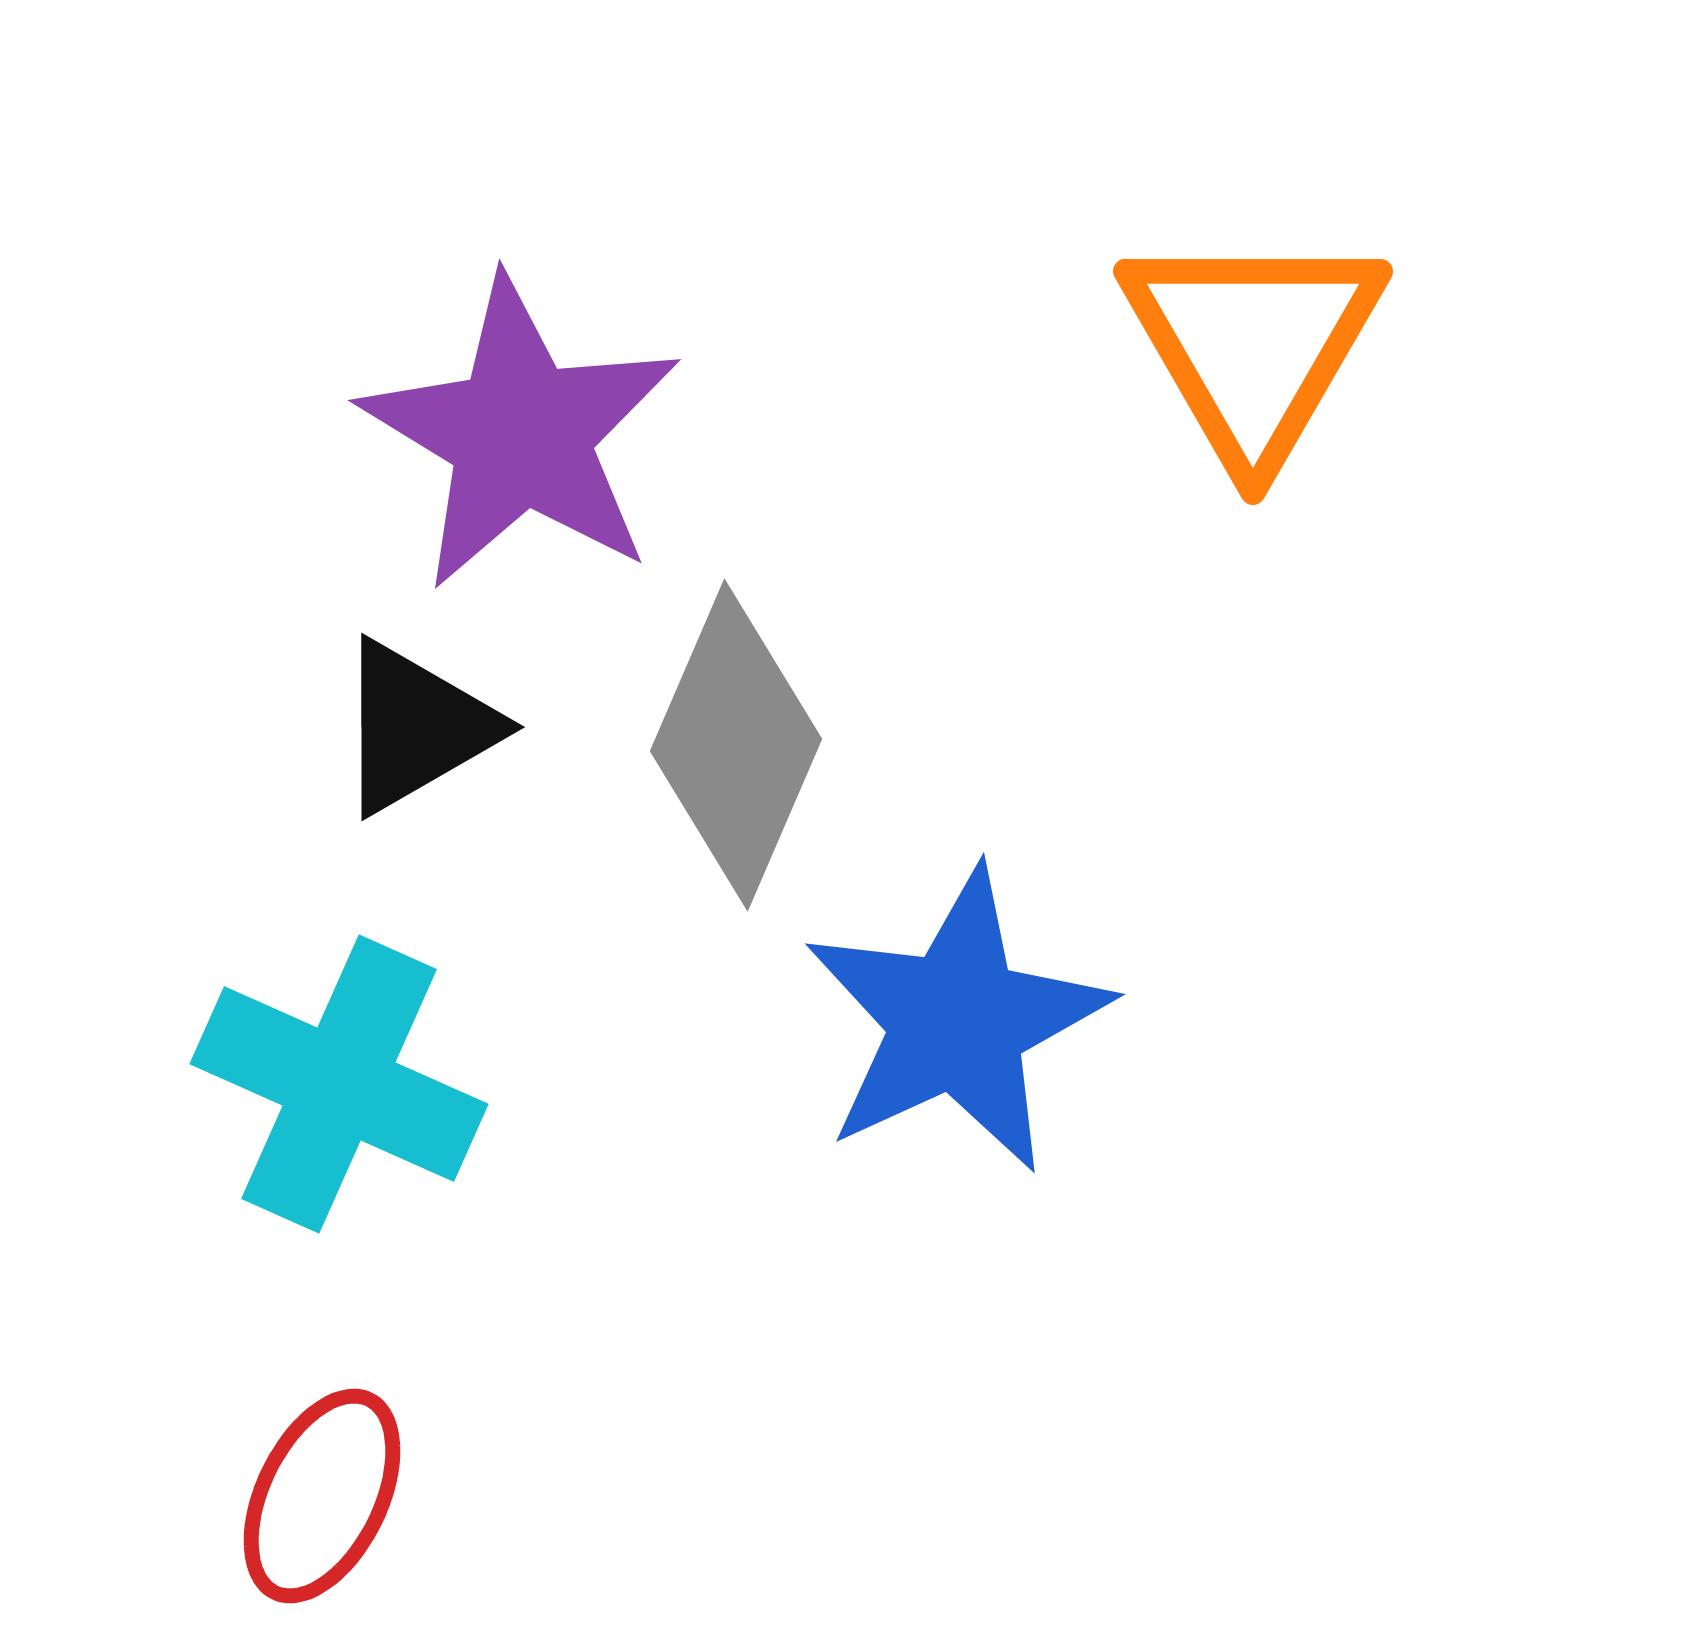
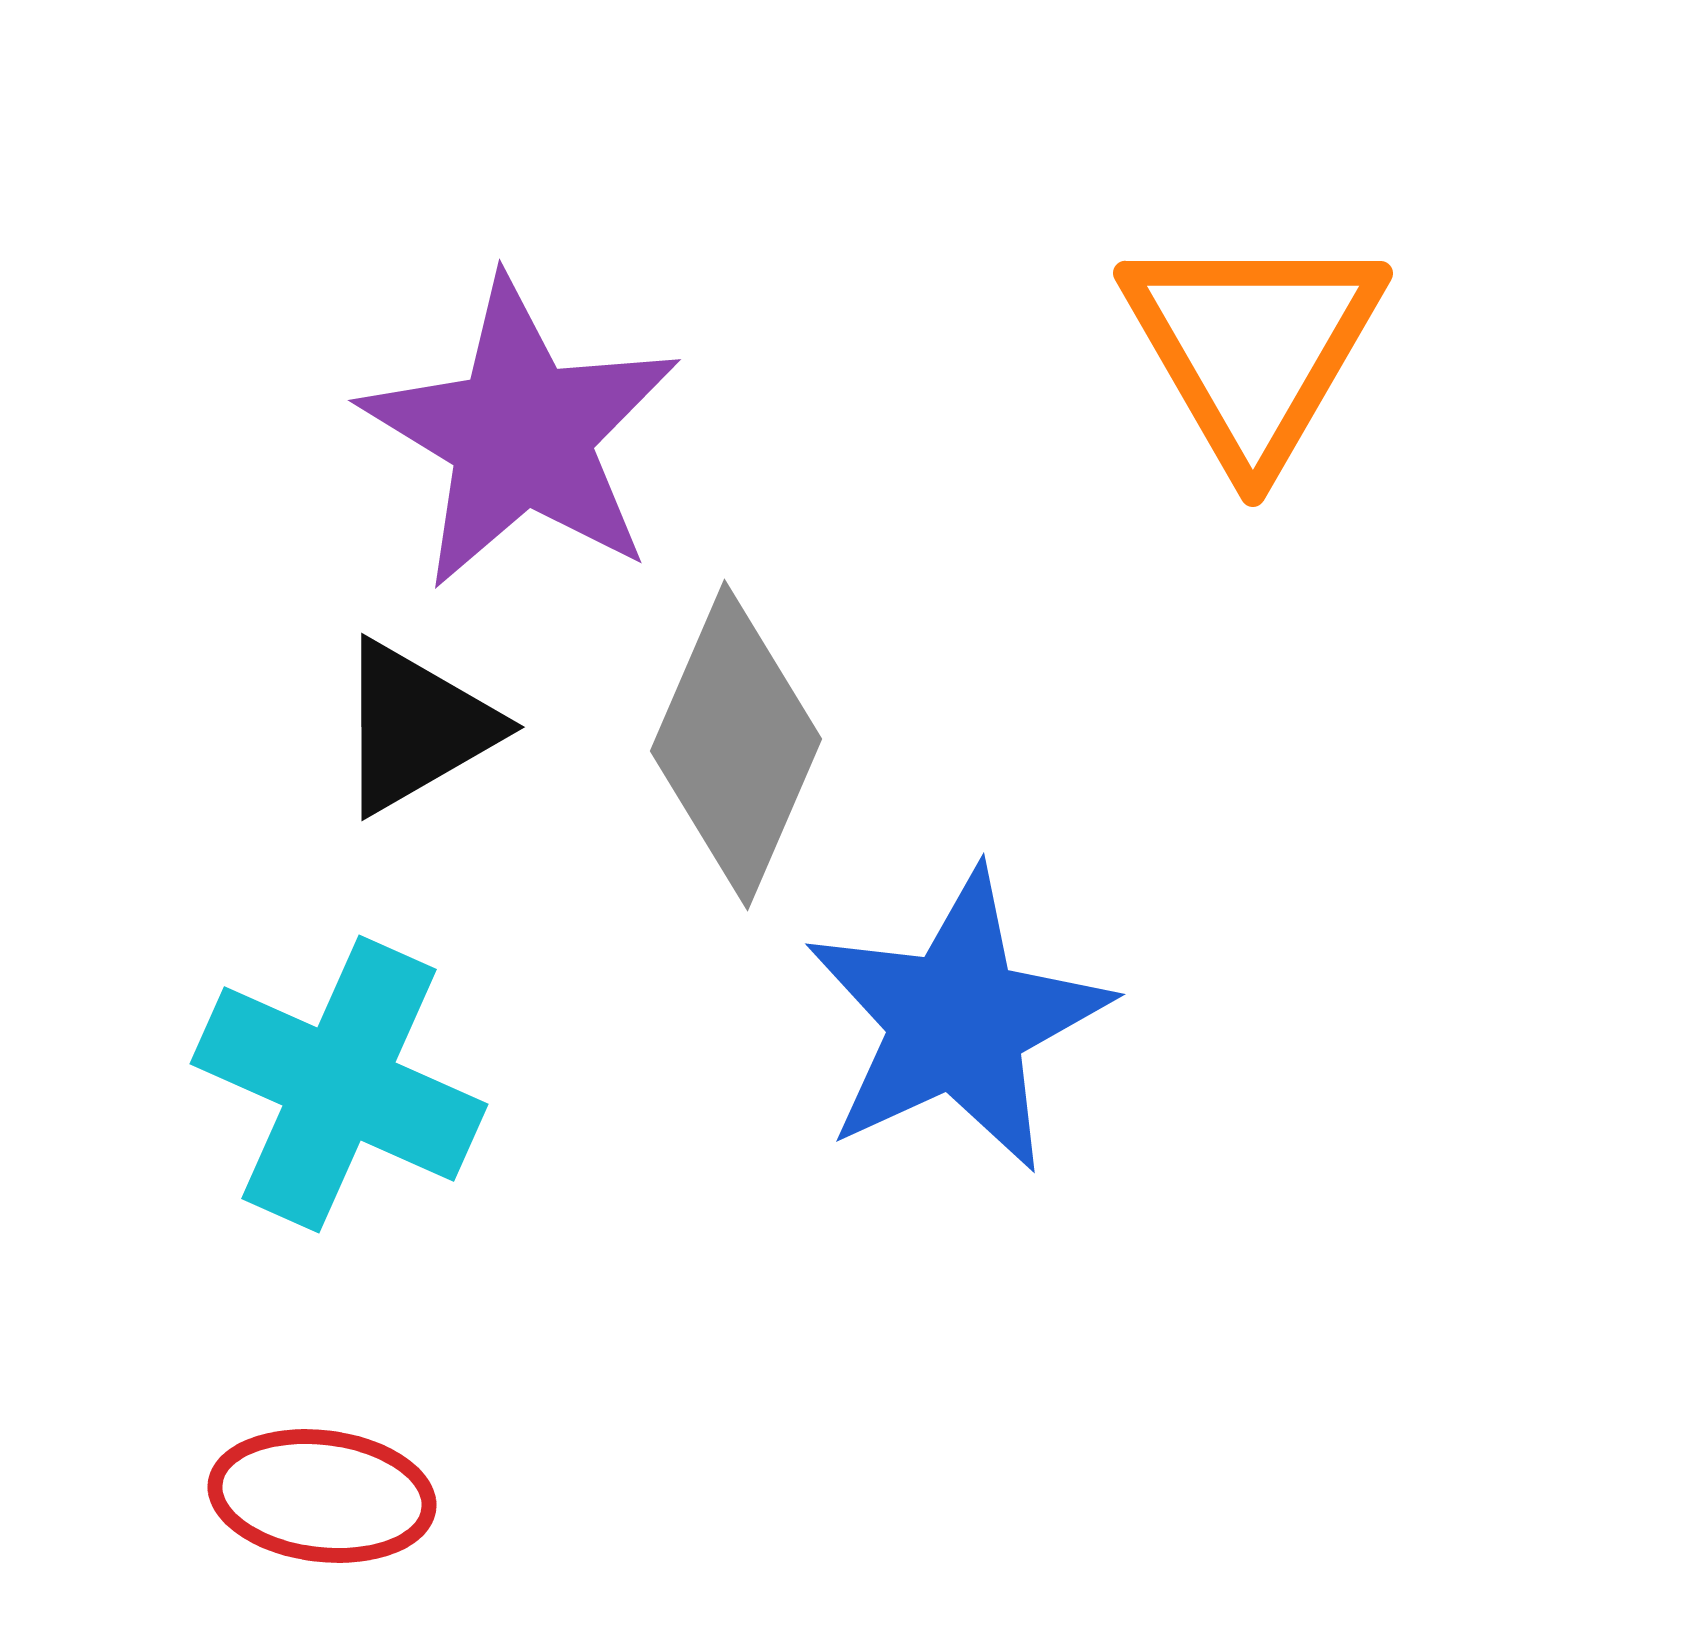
orange triangle: moved 2 px down
red ellipse: rotated 71 degrees clockwise
